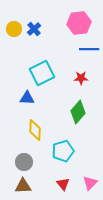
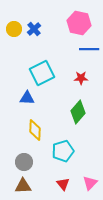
pink hexagon: rotated 20 degrees clockwise
